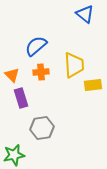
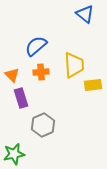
gray hexagon: moved 1 px right, 3 px up; rotated 15 degrees counterclockwise
green star: moved 1 px up
